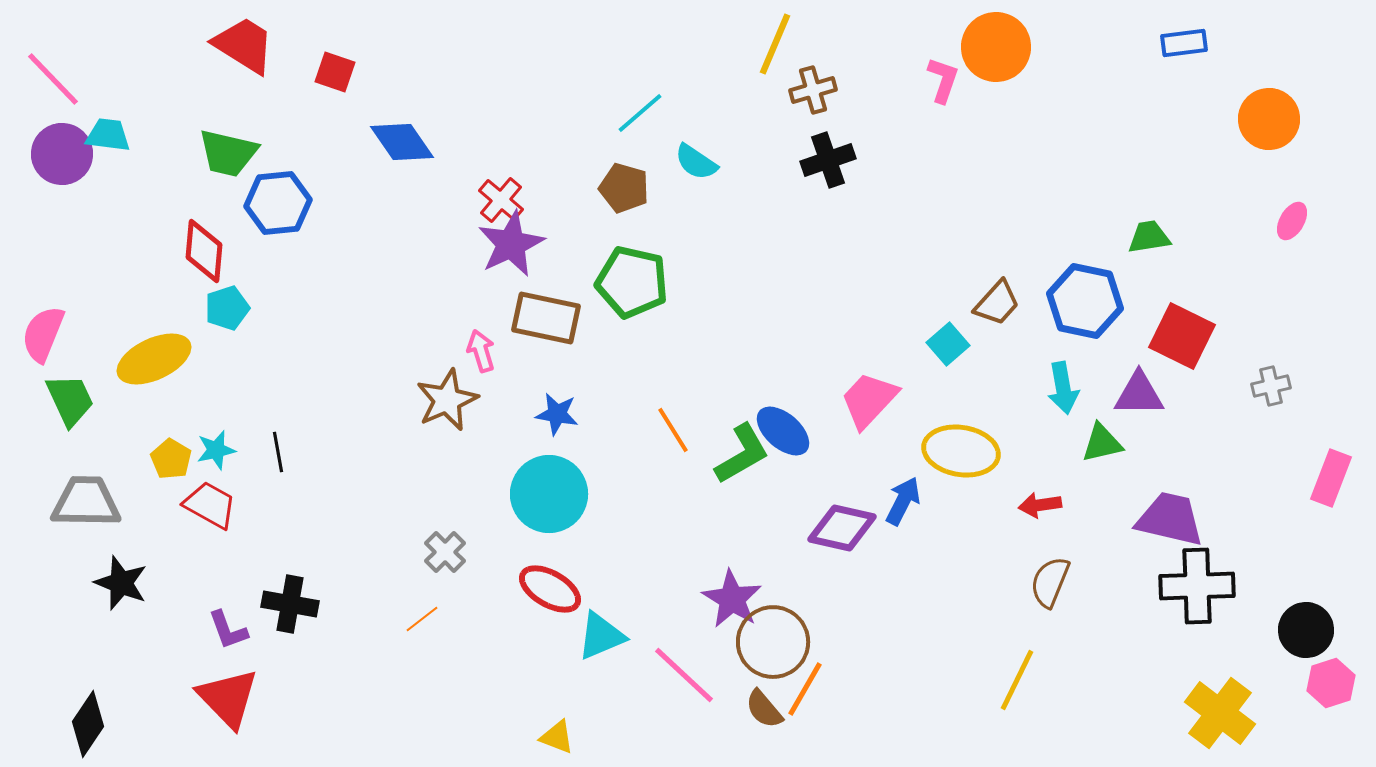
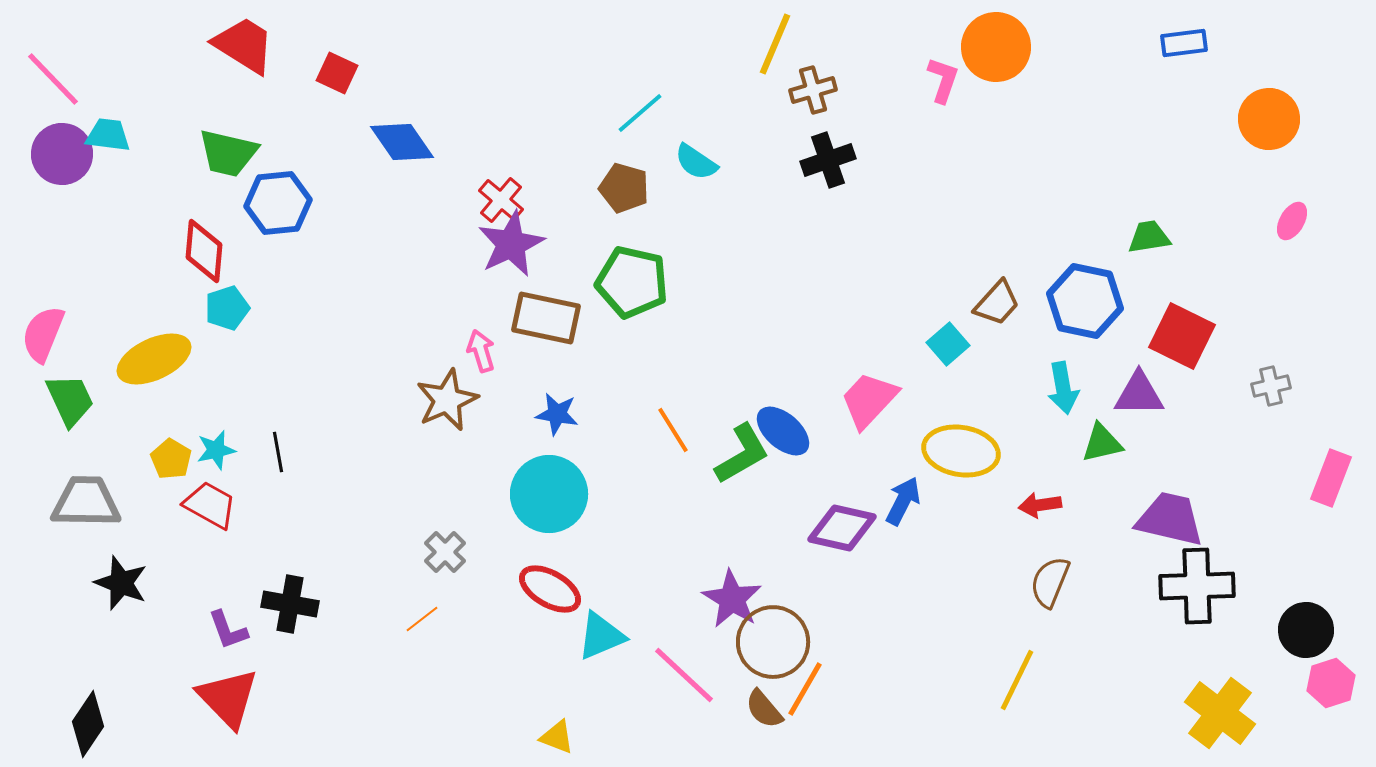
red square at (335, 72): moved 2 px right, 1 px down; rotated 6 degrees clockwise
